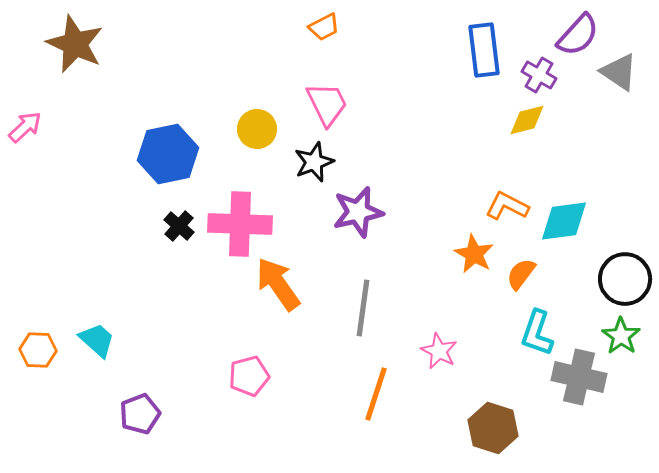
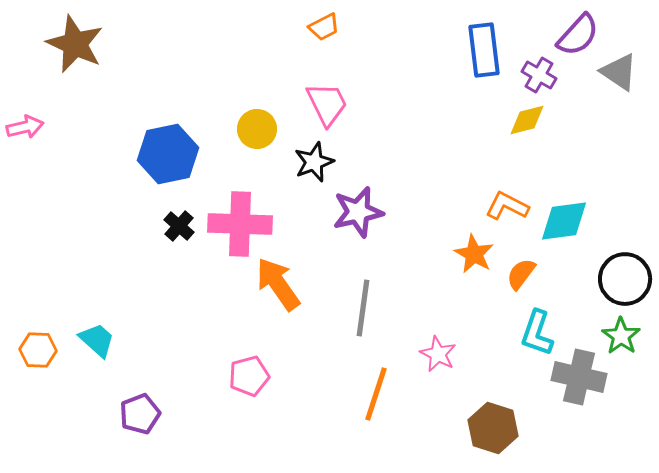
pink arrow: rotated 30 degrees clockwise
pink star: moved 1 px left, 3 px down
